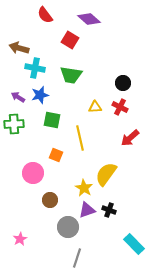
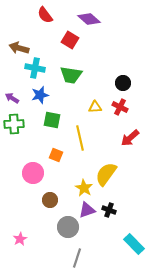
purple arrow: moved 6 px left, 1 px down
